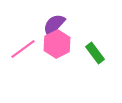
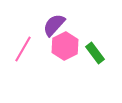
pink hexagon: moved 8 px right, 2 px down
pink line: rotated 24 degrees counterclockwise
